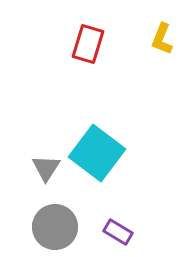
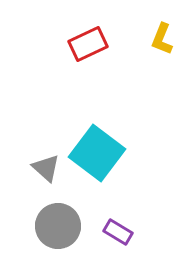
red rectangle: rotated 48 degrees clockwise
gray triangle: rotated 20 degrees counterclockwise
gray circle: moved 3 px right, 1 px up
